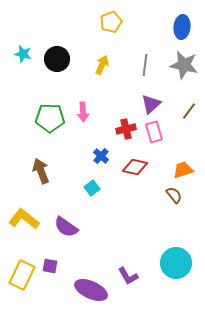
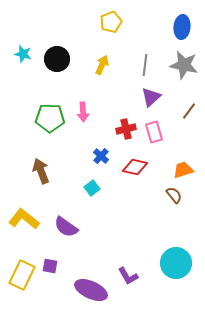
purple triangle: moved 7 px up
